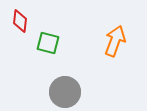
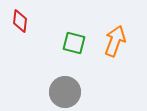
green square: moved 26 px right
